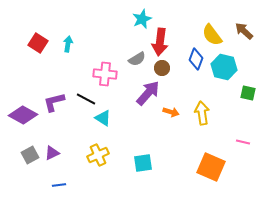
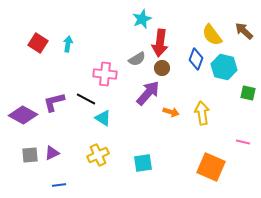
red arrow: moved 1 px down
gray square: rotated 24 degrees clockwise
